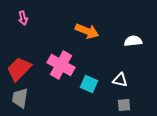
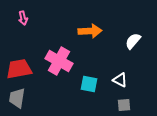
orange arrow: moved 3 px right; rotated 25 degrees counterclockwise
white semicircle: rotated 42 degrees counterclockwise
pink cross: moved 2 px left, 4 px up
red trapezoid: rotated 36 degrees clockwise
white triangle: rotated 14 degrees clockwise
cyan square: rotated 12 degrees counterclockwise
gray trapezoid: moved 3 px left
